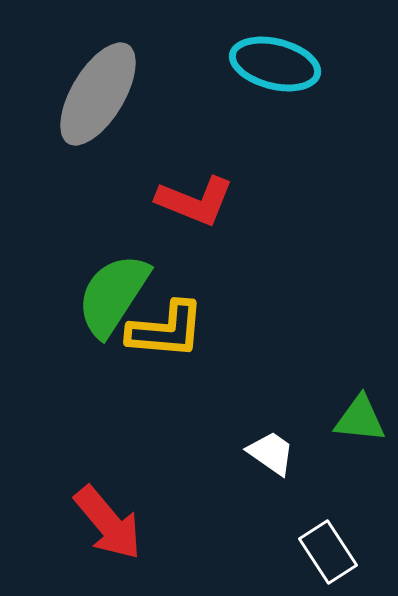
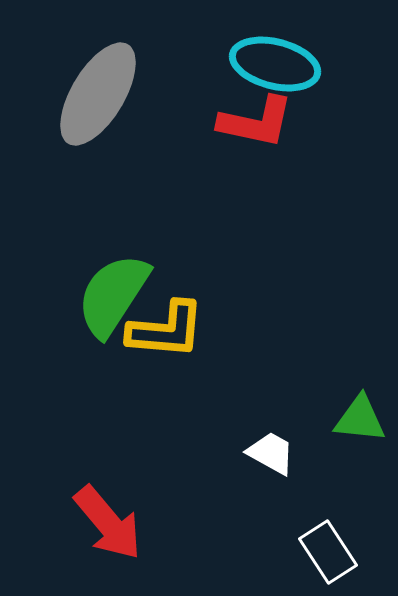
red L-shape: moved 61 px right, 79 px up; rotated 10 degrees counterclockwise
white trapezoid: rotated 6 degrees counterclockwise
